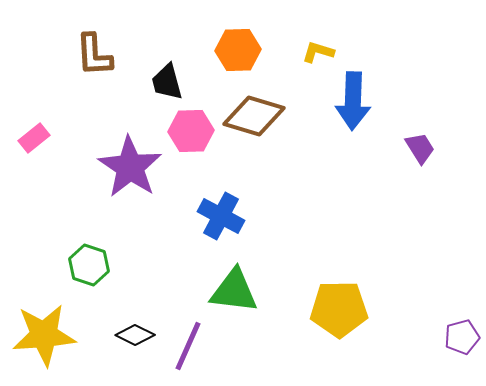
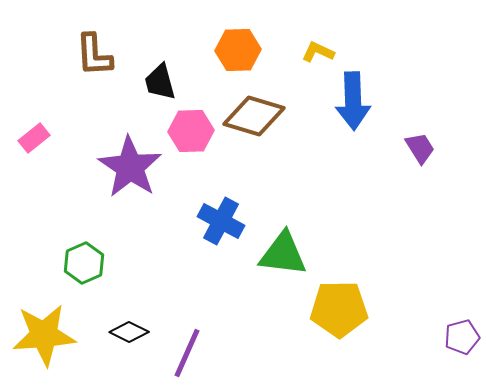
yellow L-shape: rotated 8 degrees clockwise
black trapezoid: moved 7 px left
blue arrow: rotated 4 degrees counterclockwise
blue cross: moved 5 px down
green hexagon: moved 5 px left, 2 px up; rotated 18 degrees clockwise
green triangle: moved 49 px right, 37 px up
black diamond: moved 6 px left, 3 px up
purple line: moved 1 px left, 7 px down
